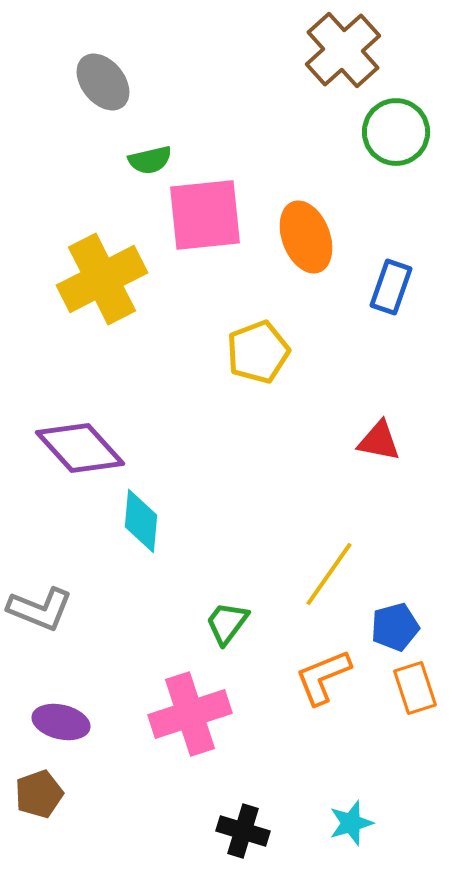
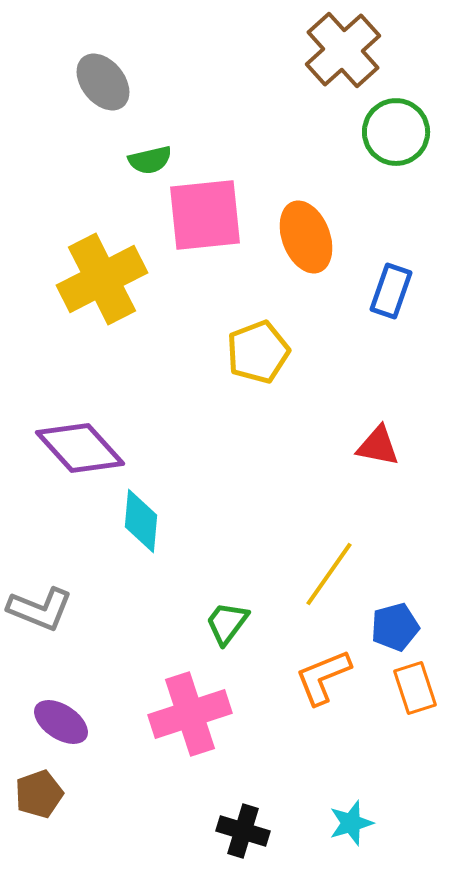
blue rectangle: moved 4 px down
red triangle: moved 1 px left, 5 px down
purple ellipse: rotated 20 degrees clockwise
